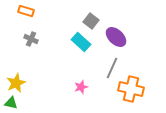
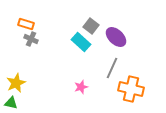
orange rectangle: moved 13 px down
gray square: moved 5 px down
